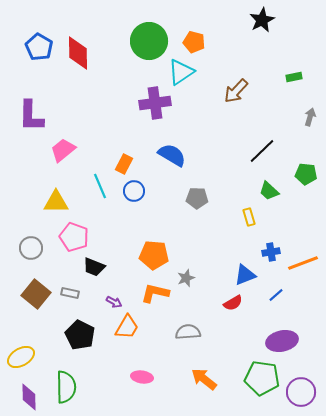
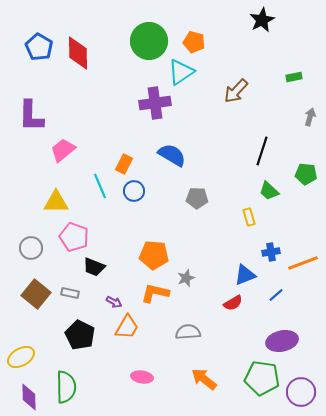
black line at (262, 151): rotated 28 degrees counterclockwise
